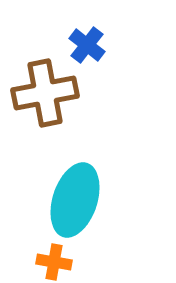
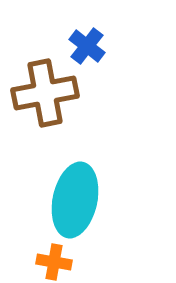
blue cross: moved 1 px down
cyan ellipse: rotated 6 degrees counterclockwise
